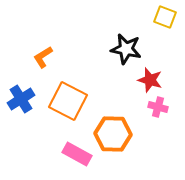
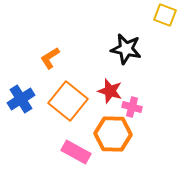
yellow square: moved 2 px up
orange L-shape: moved 7 px right, 1 px down
red star: moved 40 px left, 11 px down
orange square: rotated 12 degrees clockwise
pink cross: moved 26 px left
pink rectangle: moved 1 px left, 2 px up
